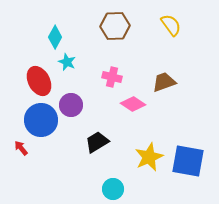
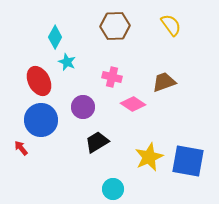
purple circle: moved 12 px right, 2 px down
